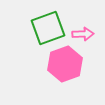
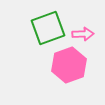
pink hexagon: moved 4 px right, 1 px down
